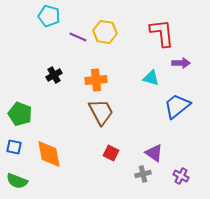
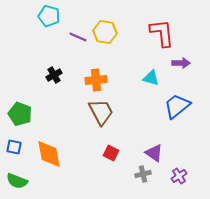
purple cross: moved 2 px left; rotated 28 degrees clockwise
